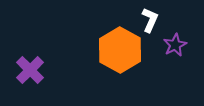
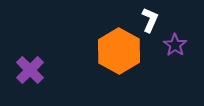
purple star: rotated 10 degrees counterclockwise
orange hexagon: moved 1 px left, 1 px down
